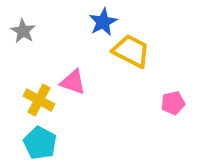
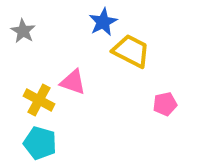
pink pentagon: moved 8 px left, 1 px down
cyan pentagon: rotated 12 degrees counterclockwise
